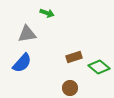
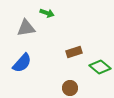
gray triangle: moved 1 px left, 6 px up
brown rectangle: moved 5 px up
green diamond: moved 1 px right
